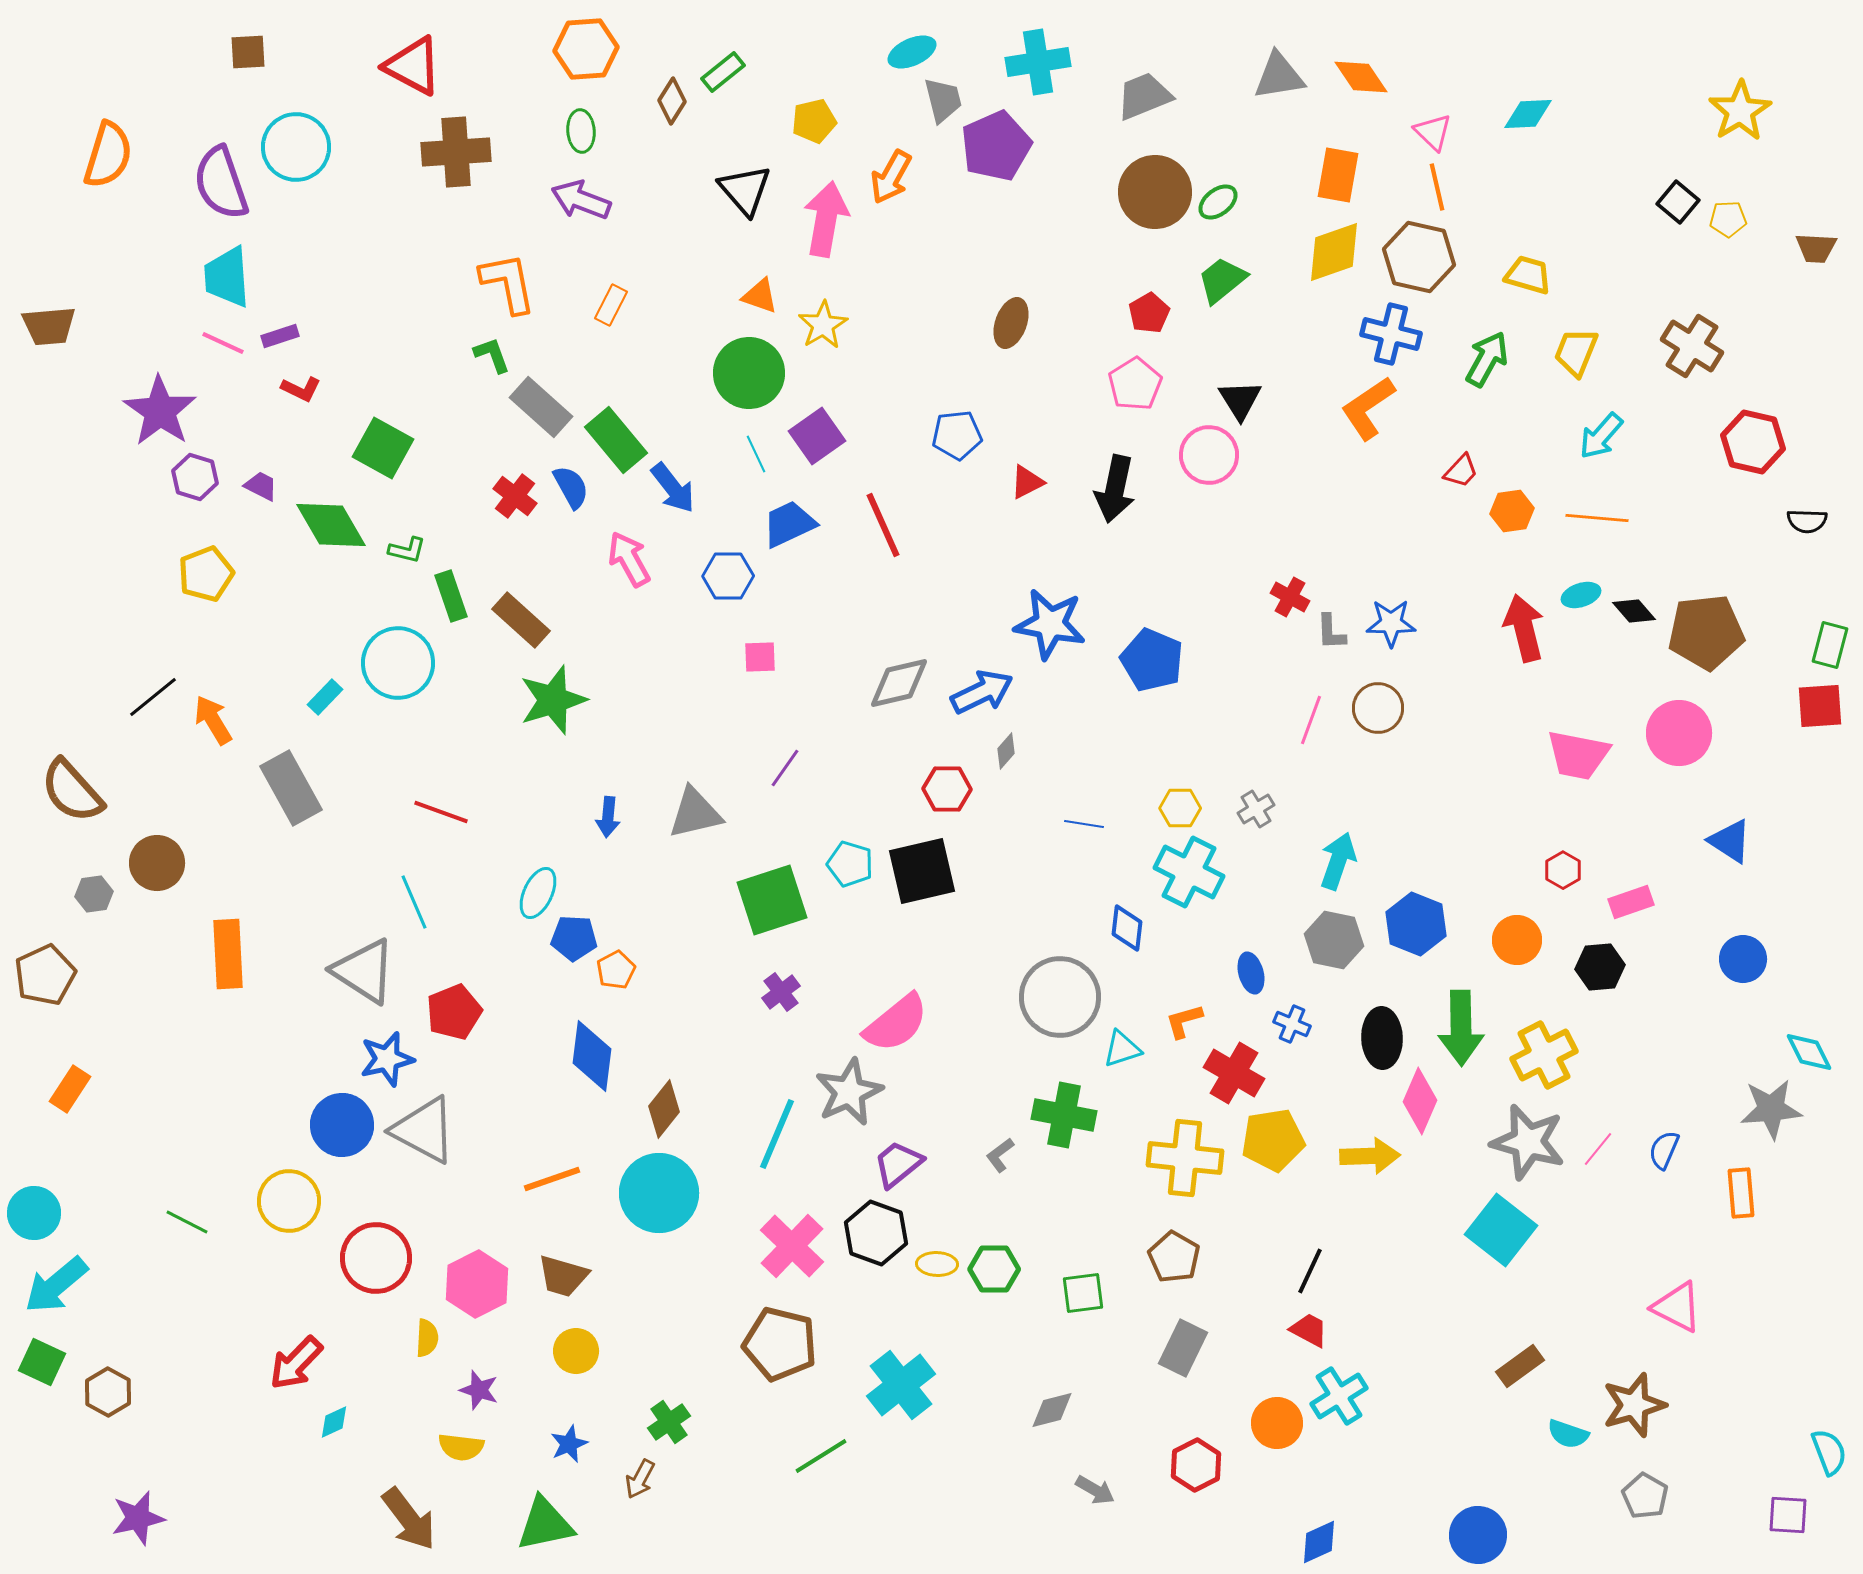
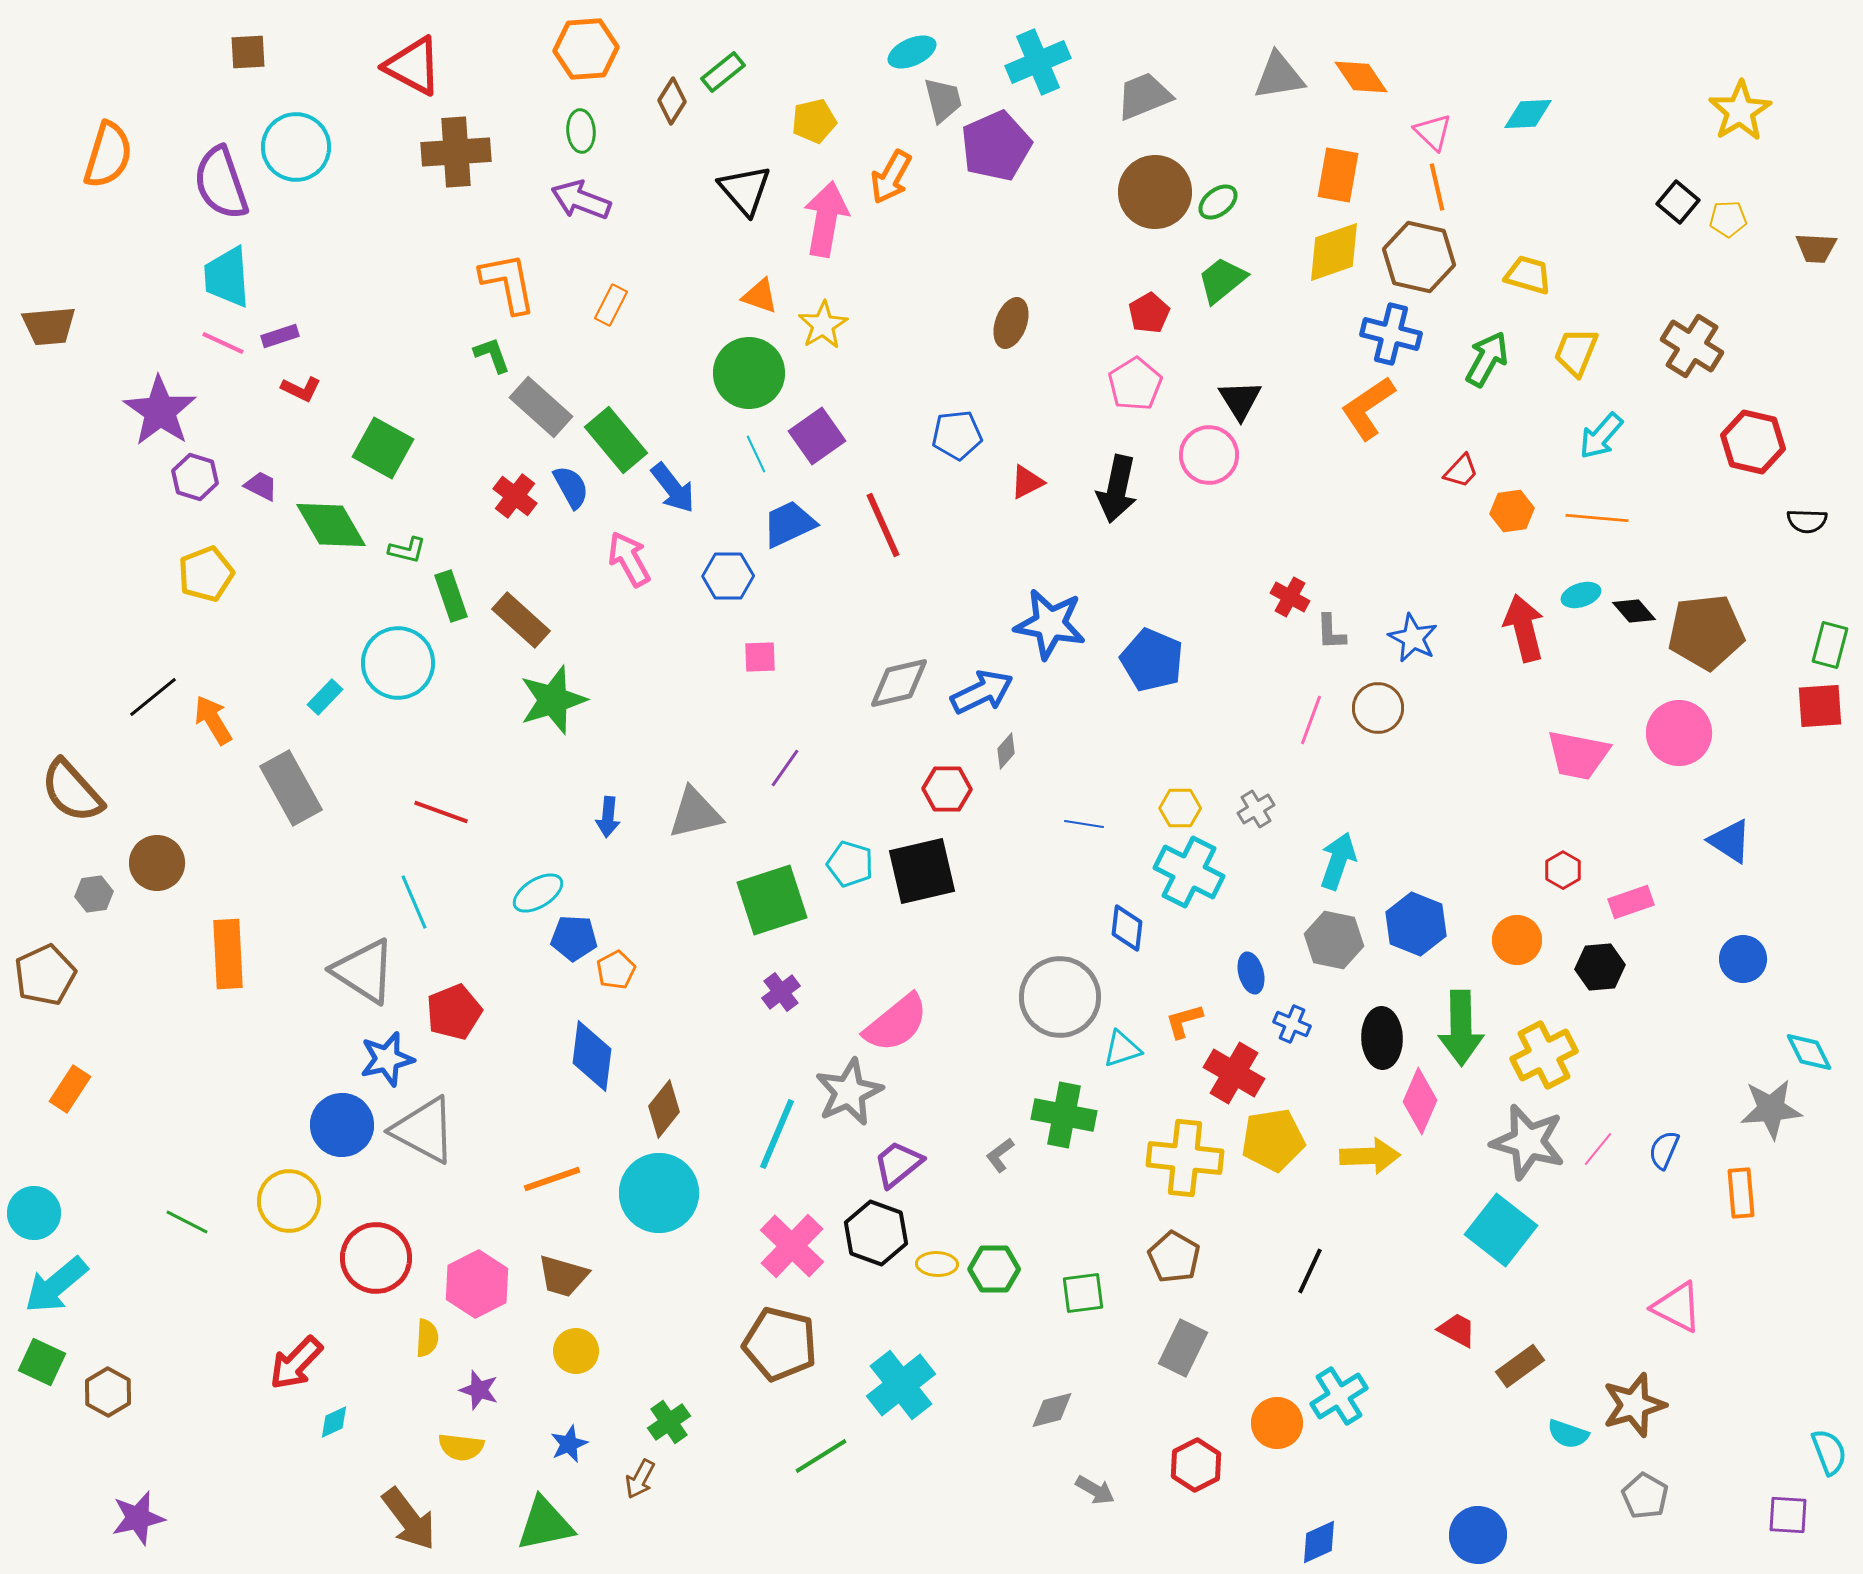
cyan cross at (1038, 62): rotated 14 degrees counterclockwise
black arrow at (1115, 489): moved 2 px right
blue star at (1391, 623): moved 22 px right, 15 px down; rotated 27 degrees clockwise
cyan ellipse at (538, 893): rotated 33 degrees clockwise
red trapezoid at (1309, 1330): moved 148 px right
